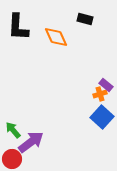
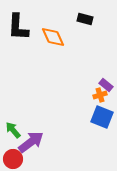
orange diamond: moved 3 px left
orange cross: moved 1 px down
blue square: rotated 20 degrees counterclockwise
red circle: moved 1 px right
